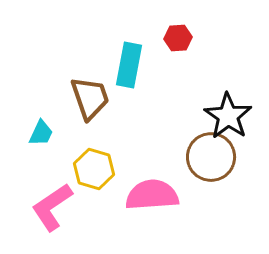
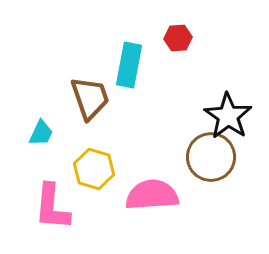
pink L-shape: rotated 51 degrees counterclockwise
